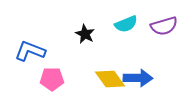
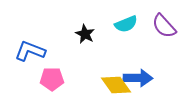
purple semicircle: rotated 64 degrees clockwise
yellow diamond: moved 6 px right, 6 px down
